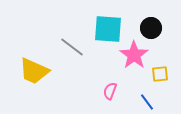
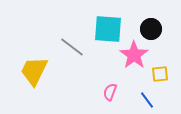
black circle: moved 1 px down
yellow trapezoid: rotated 92 degrees clockwise
pink semicircle: moved 1 px down
blue line: moved 2 px up
